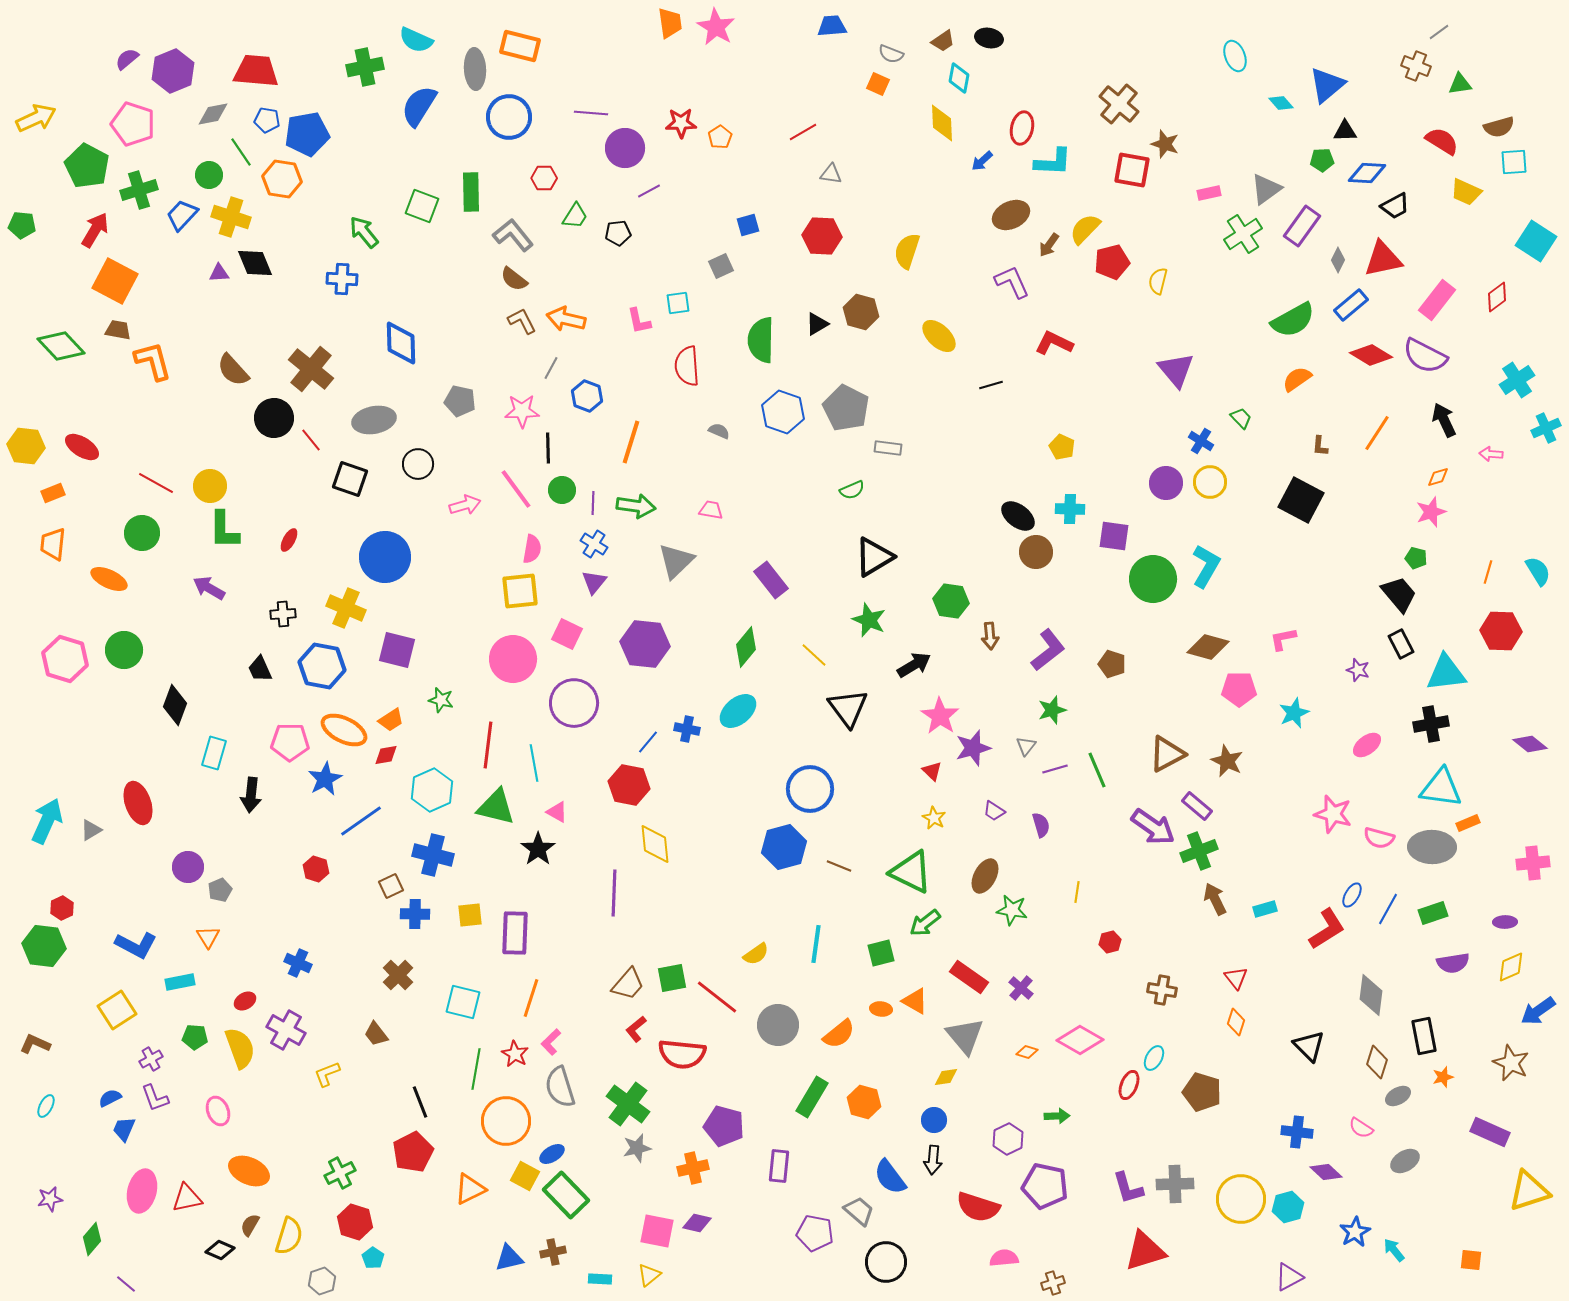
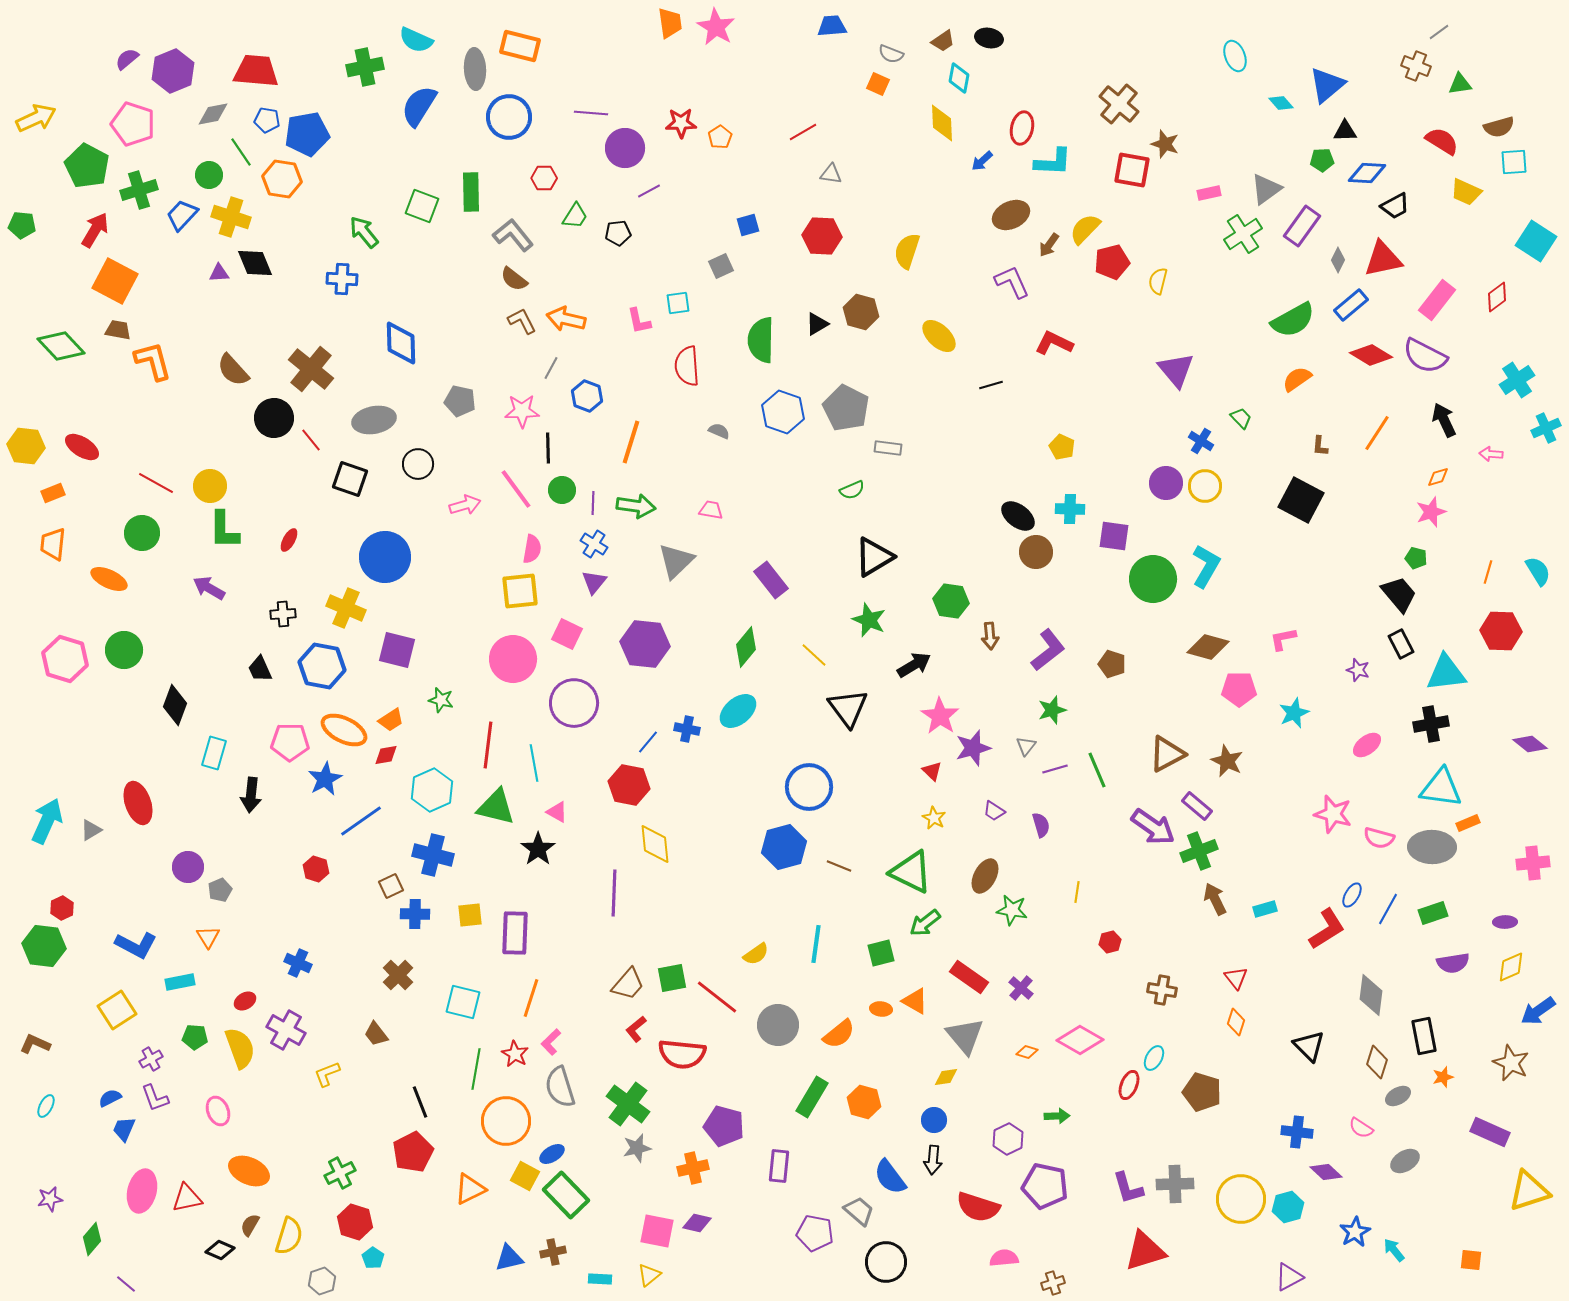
yellow circle at (1210, 482): moved 5 px left, 4 px down
blue circle at (810, 789): moved 1 px left, 2 px up
